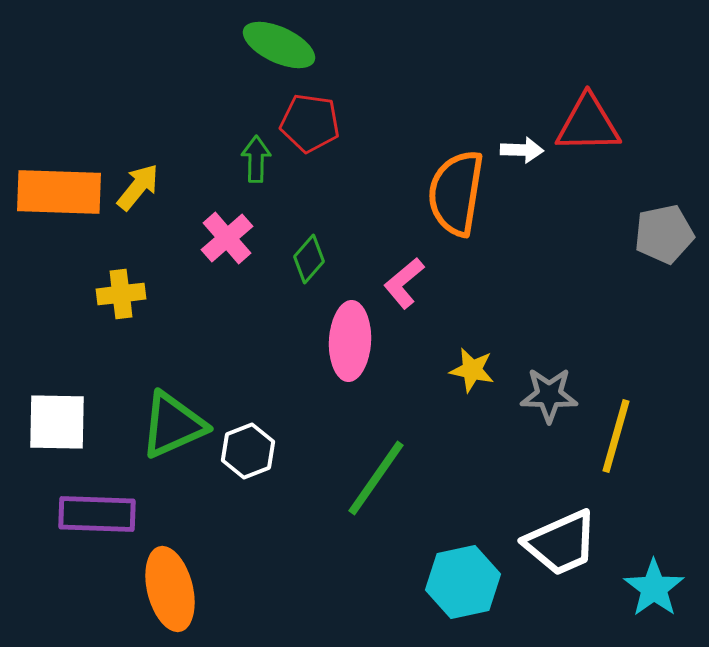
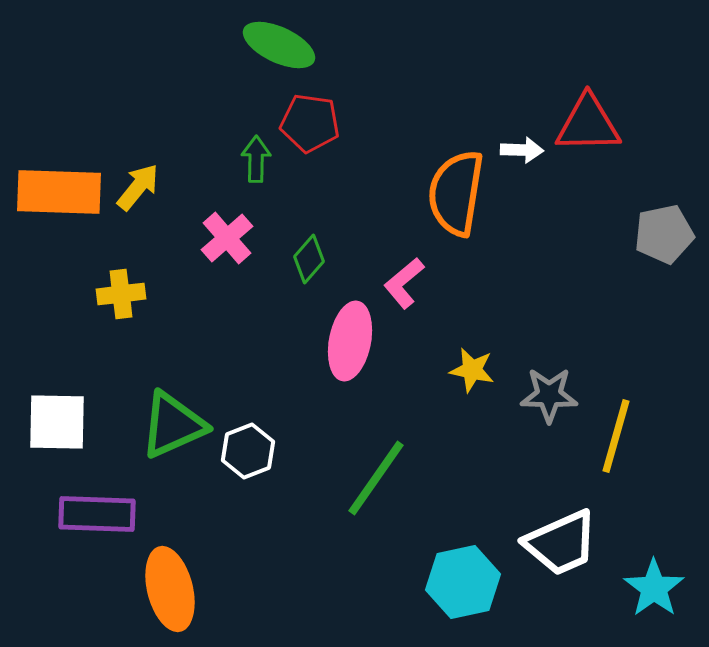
pink ellipse: rotated 8 degrees clockwise
